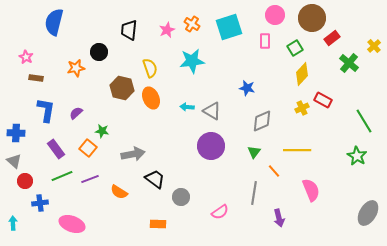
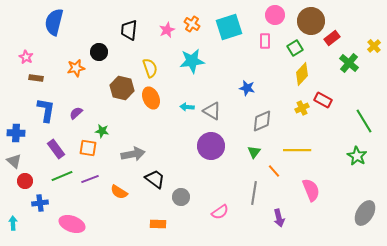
brown circle at (312, 18): moved 1 px left, 3 px down
orange square at (88, 148): rotated 30 degrees counterclockwise
gray ellipse at (368, 213): moved 3 px left
